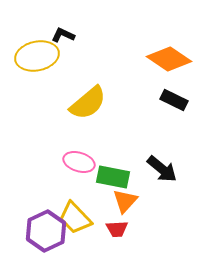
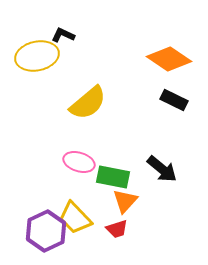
red trapezoid: rotated 15 degrees counterclockwise
